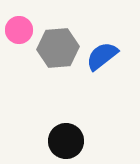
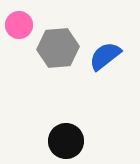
pink circle: moved 5 px up
blue semicircle: moved 3 px right
